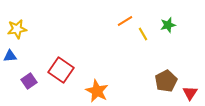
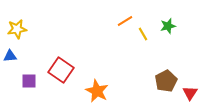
green star: moved 1 px down
purple square: rotated 35 degrees clockwise
